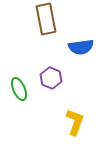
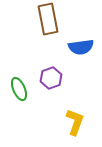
brown rectangle: moved 2 px right
purple hexagon: rotated 20 degrees clockwise
